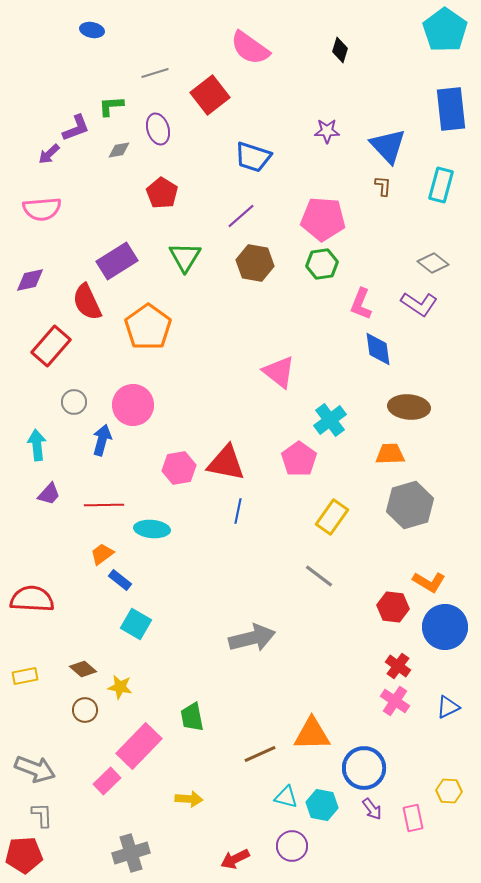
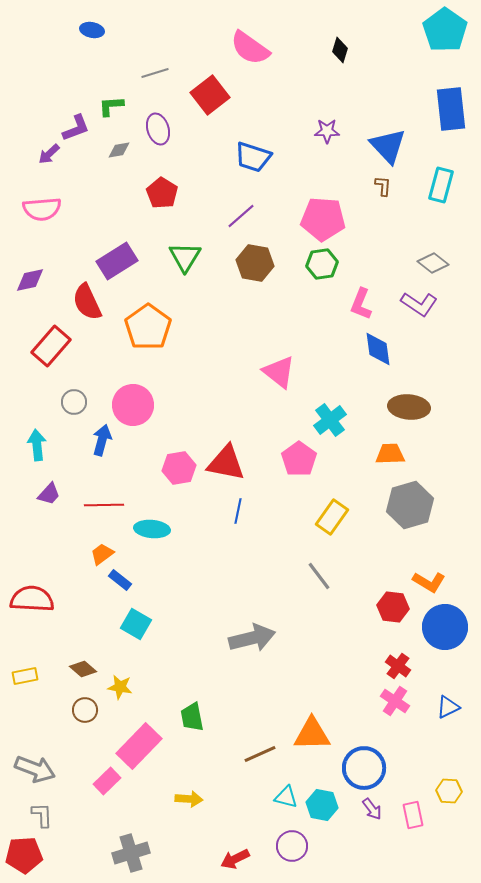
gray line at (319, 576): rotated 16 degrees clockwise
pink rectangle at (413, 818): moved 3 px up
